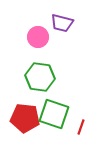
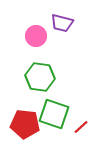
pink circle: moved 2 px left, 1 px up
red pentagon: moved 6 px down
red line: rotated 28 degrees clockwise
